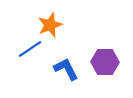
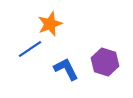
orange star: moved 1 px up
purple hexagon: rotated 16 degrees clockwise
